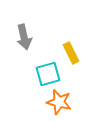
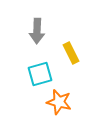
gray arrow: moved 13 px right, 6 px up; rotated 15 degrees clockwise
cyan square: moved 8 px left
